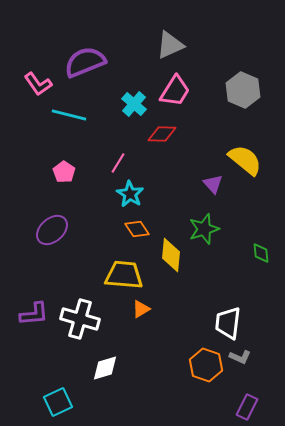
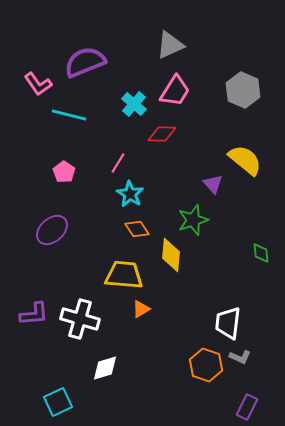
green star: moved 11 px left, 9 px up
